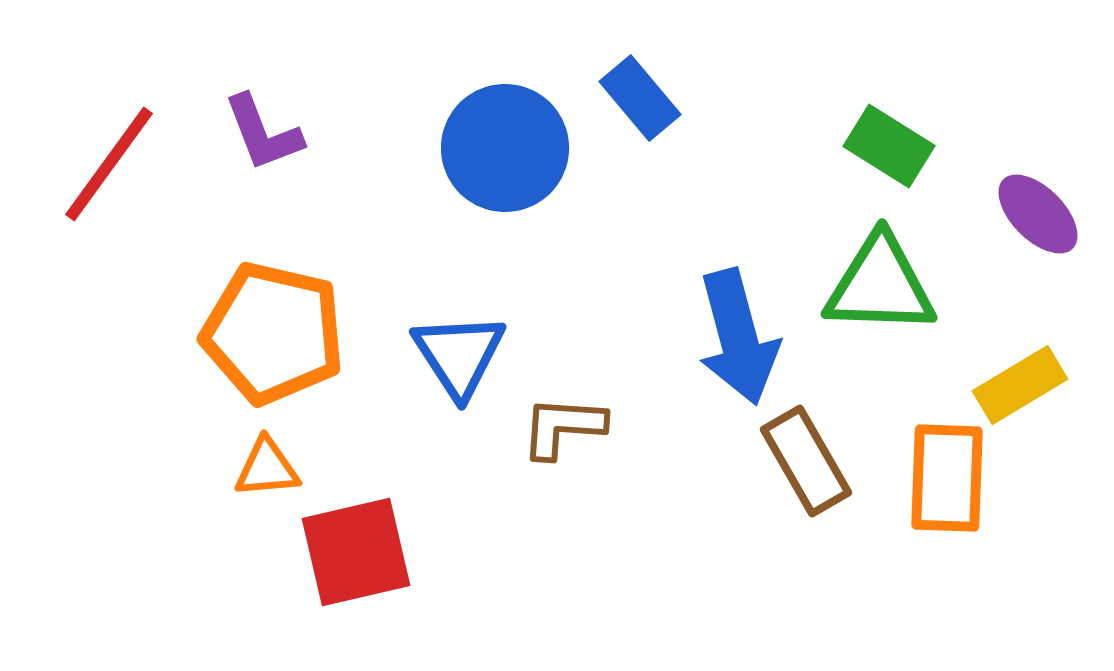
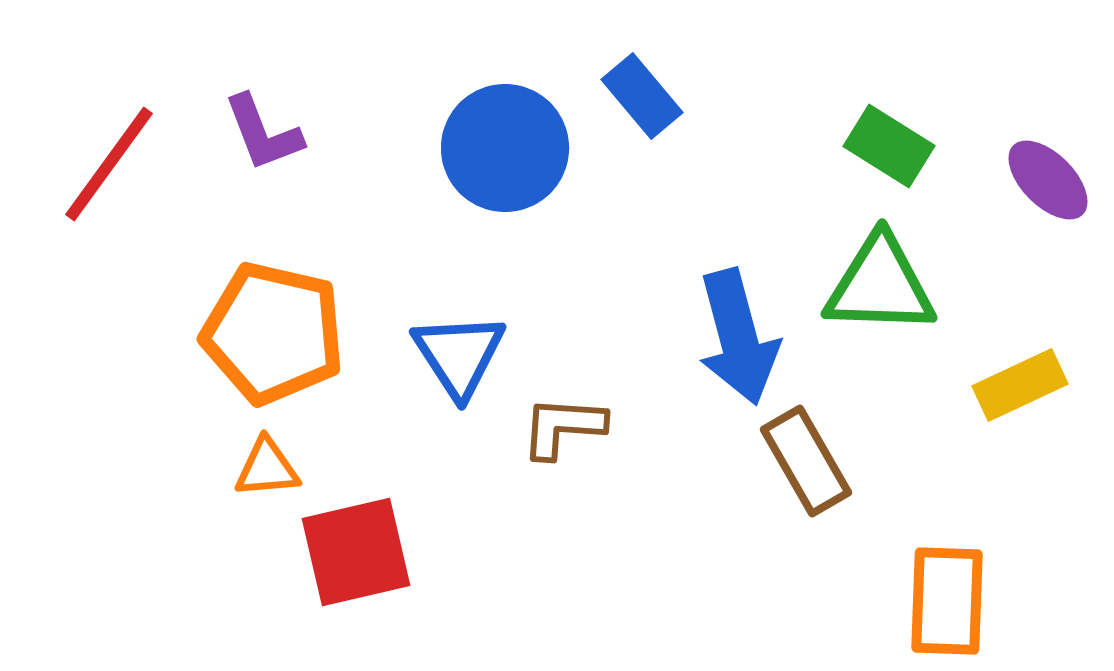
blue rectangle: moved 2 px right, 2 px up
purple ellipse: moved 10 px right, 34 px up
yellow rectangle: rotated 6 degrees clockwise
orange rectangle: moved 123 px down
